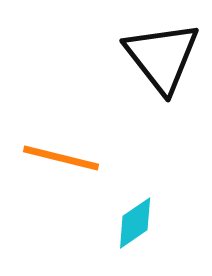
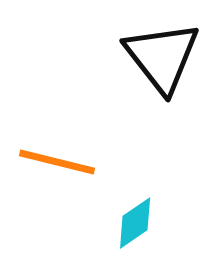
orange line: moved 4 px left, 4 px down
